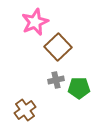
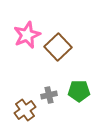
pink star: moved 8 px left, 13 px down
gray cross: moved 7 px left, 15 px down
green pentagon: moved 3 px down
